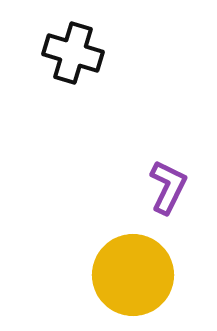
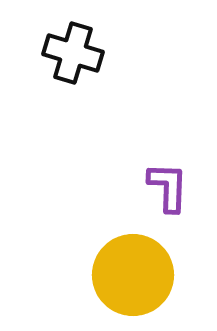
purple L-shape: rotated 24 degrees counterclockwise
